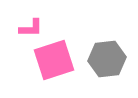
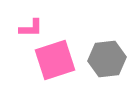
pink square: moved 1 px right
